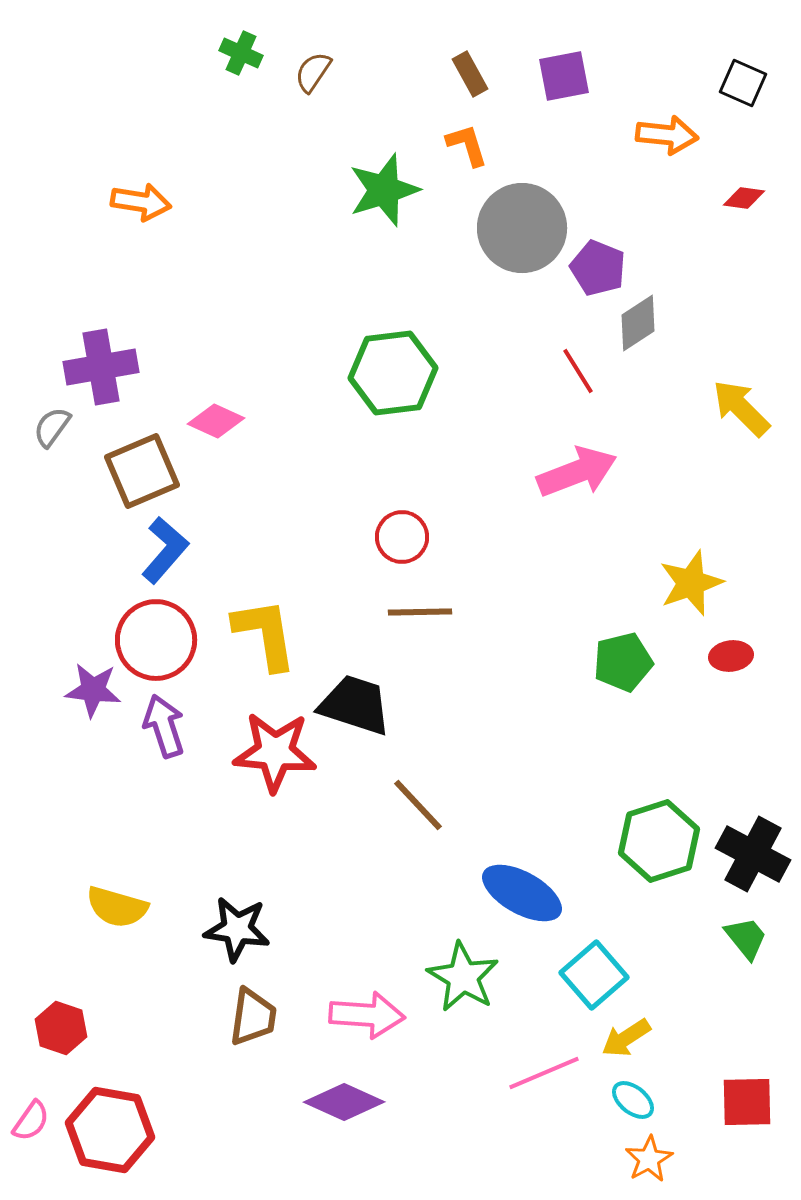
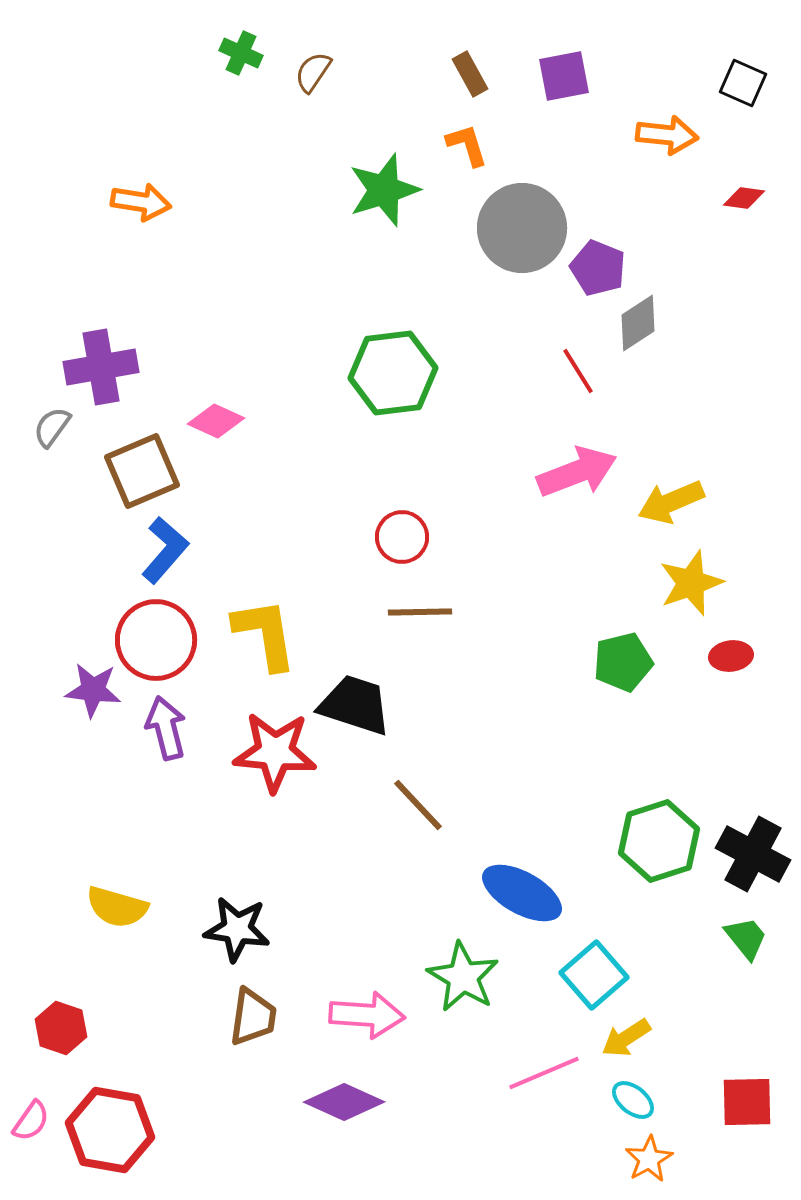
yellow arrow at (741, 408): moved 70 px left, 94 px down; rotated 68 degrees counterclockwise
purple arrow at (164, 726): moved 2 px right, 2 px down; rotated 4 degrees clockwise
